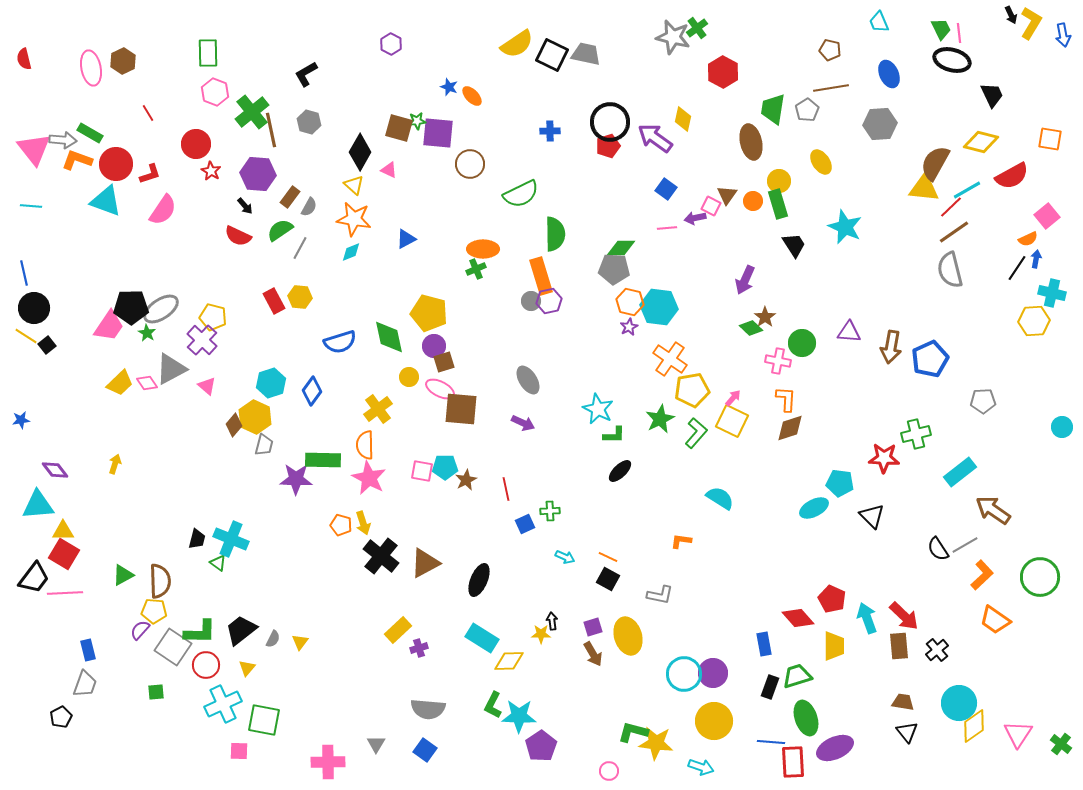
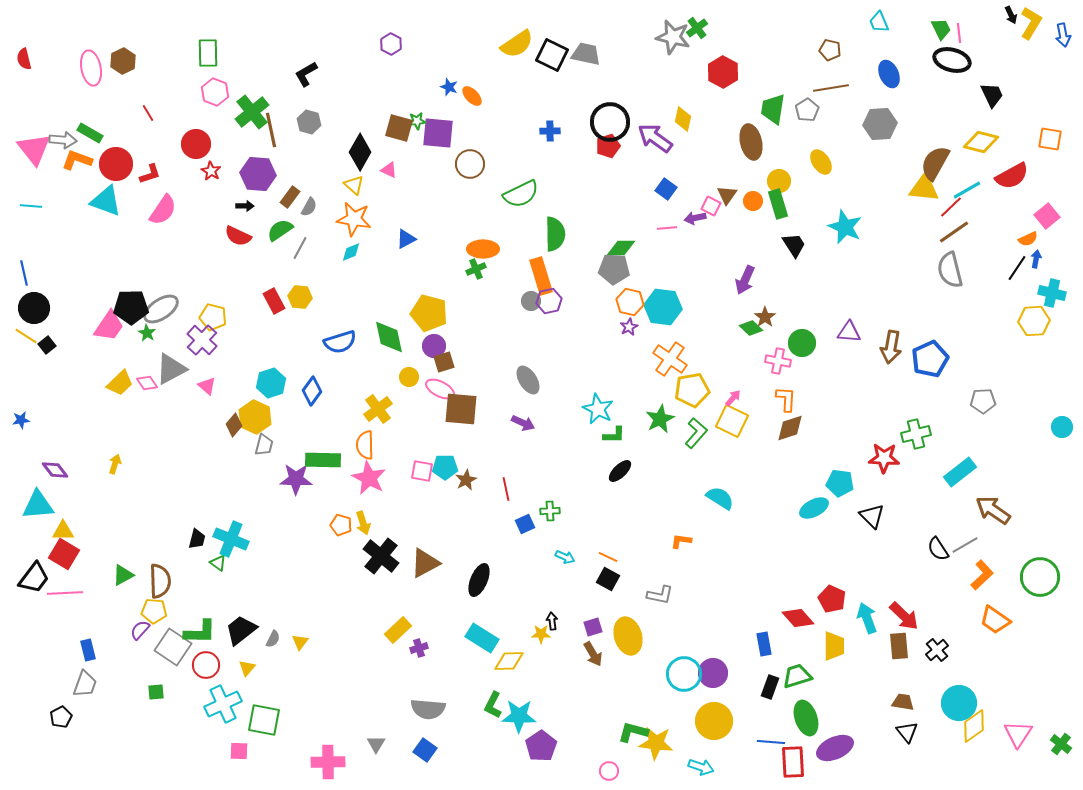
black arrow at (245, 206): rotated 48 degrees counterclockwise
cyan hexagon at (659, 307): moved 4 px right
